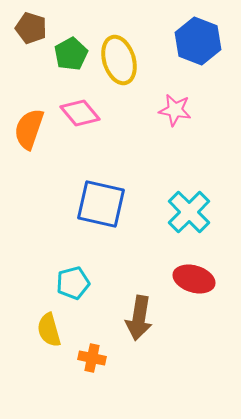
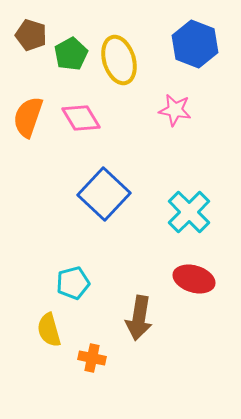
brown pentagon: moved 7 px down
blue hexagon: moved 3 px left, 3 px down
pink diamond: moved 1 px right, 5 px down; rotated 9 degrees clockwise
orange semicircle: moved 1 px left, 12 px up
blue square: moved 3 px right, 10 px up; rotated 30 degrees clockwise
